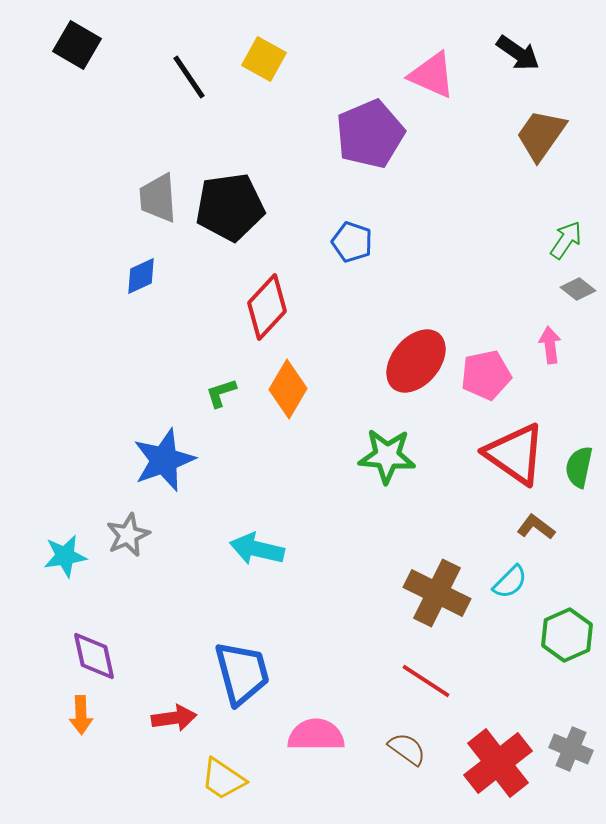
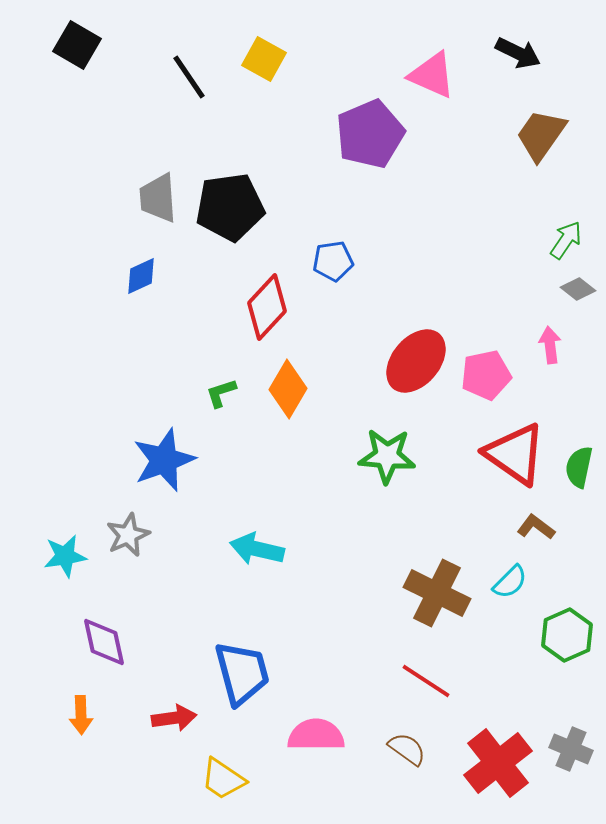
black arrow: rotated 9 degrees counterclockwise
blue pentagon: moved 19 px left, 19 px down; rotated 27 degrees counterclockwise
purple diamond: moved 10 px right, 14 px up
